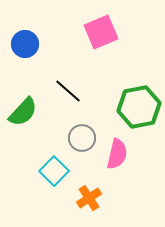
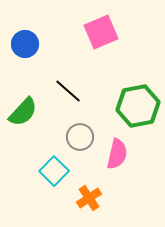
green hexagon: moved 1 px left, 1 px up
gray circle: moved 2 px left, 1 px up
